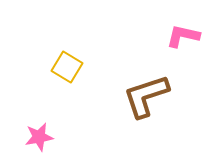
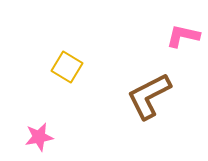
brown L-shape: moved 3 px right; rotated 9 degrees counterclockwise
